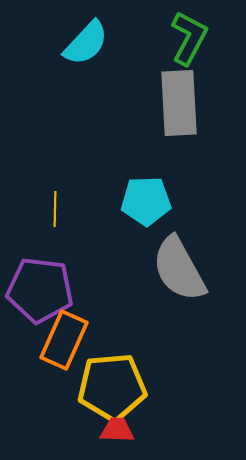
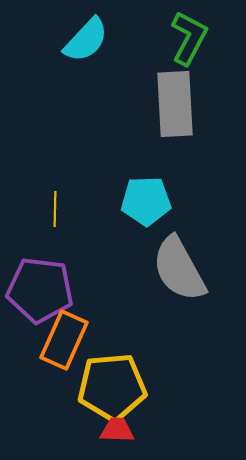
cyan semicircle: moved 3 px up
gray rectangle: moved 4 px left, 1 px down
